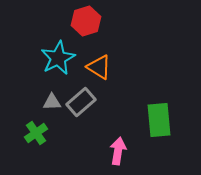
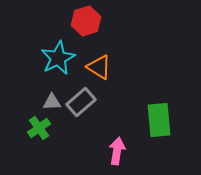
green cross: moved 3 px right, 5 px up
pink arrow: moved 1 px left
